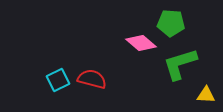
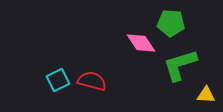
pink diamond: rotated 16 degrees clockwise
green L-shape: moved 1 px down
red semicircle: moved 2 px down
